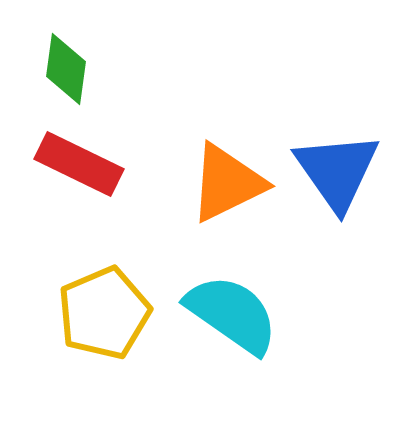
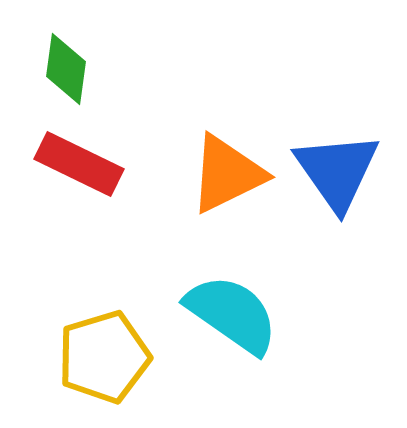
orange triangle: moved 9 px up
yellow pentagon: moved 44 px down; rotated 6 degrees clockwise
